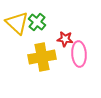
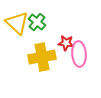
red star: moved 1 px right, 4 px down
